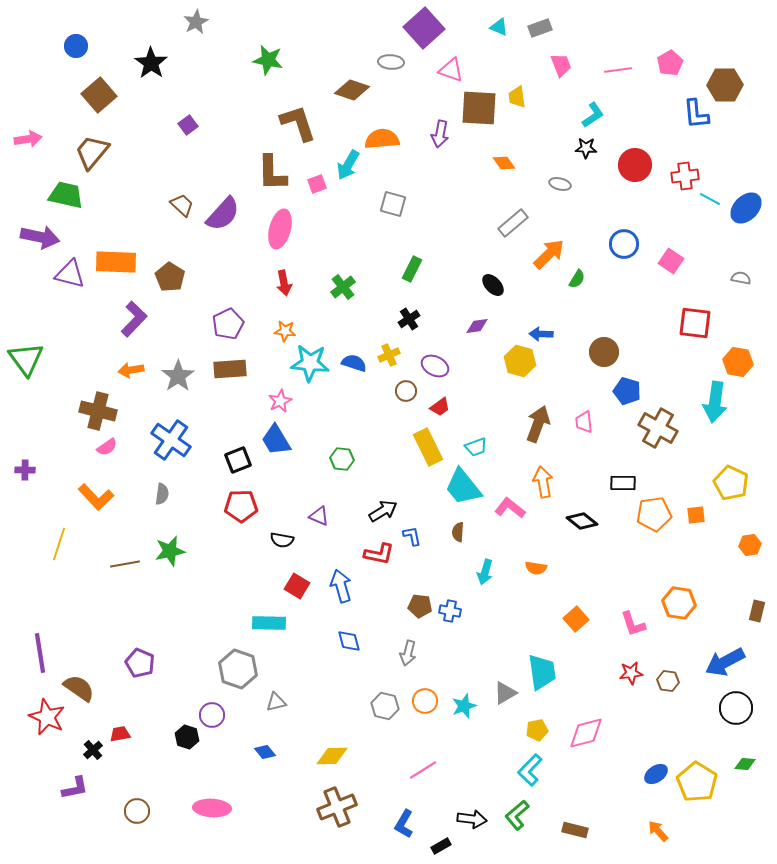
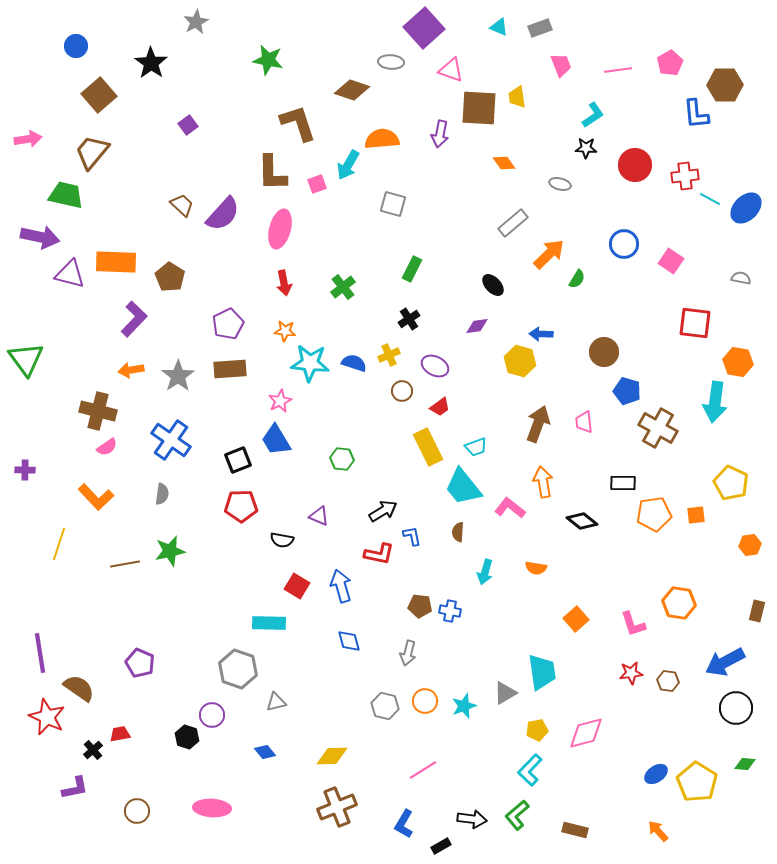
brown circle at (406, 391): moved 4 px left
